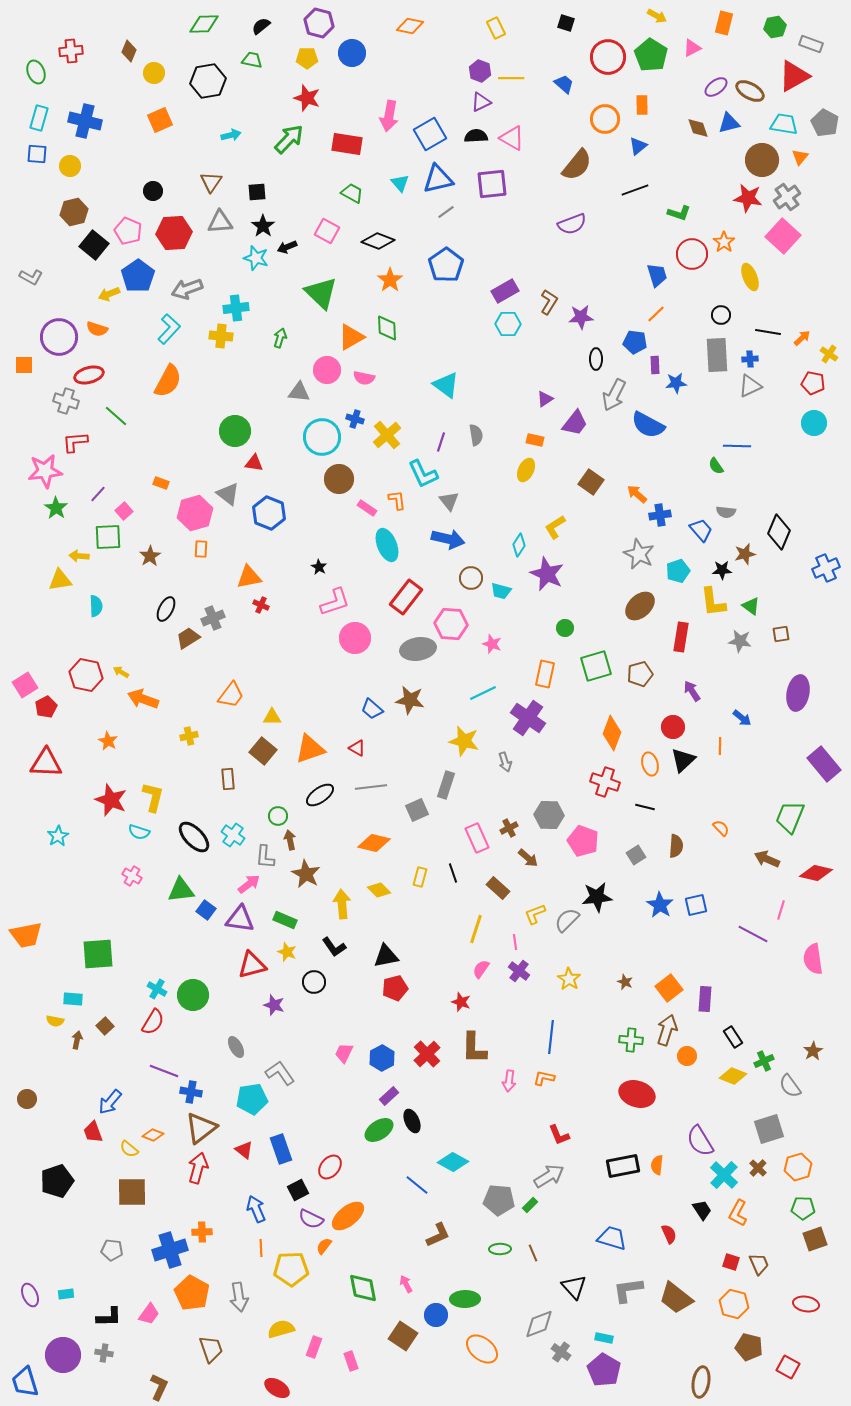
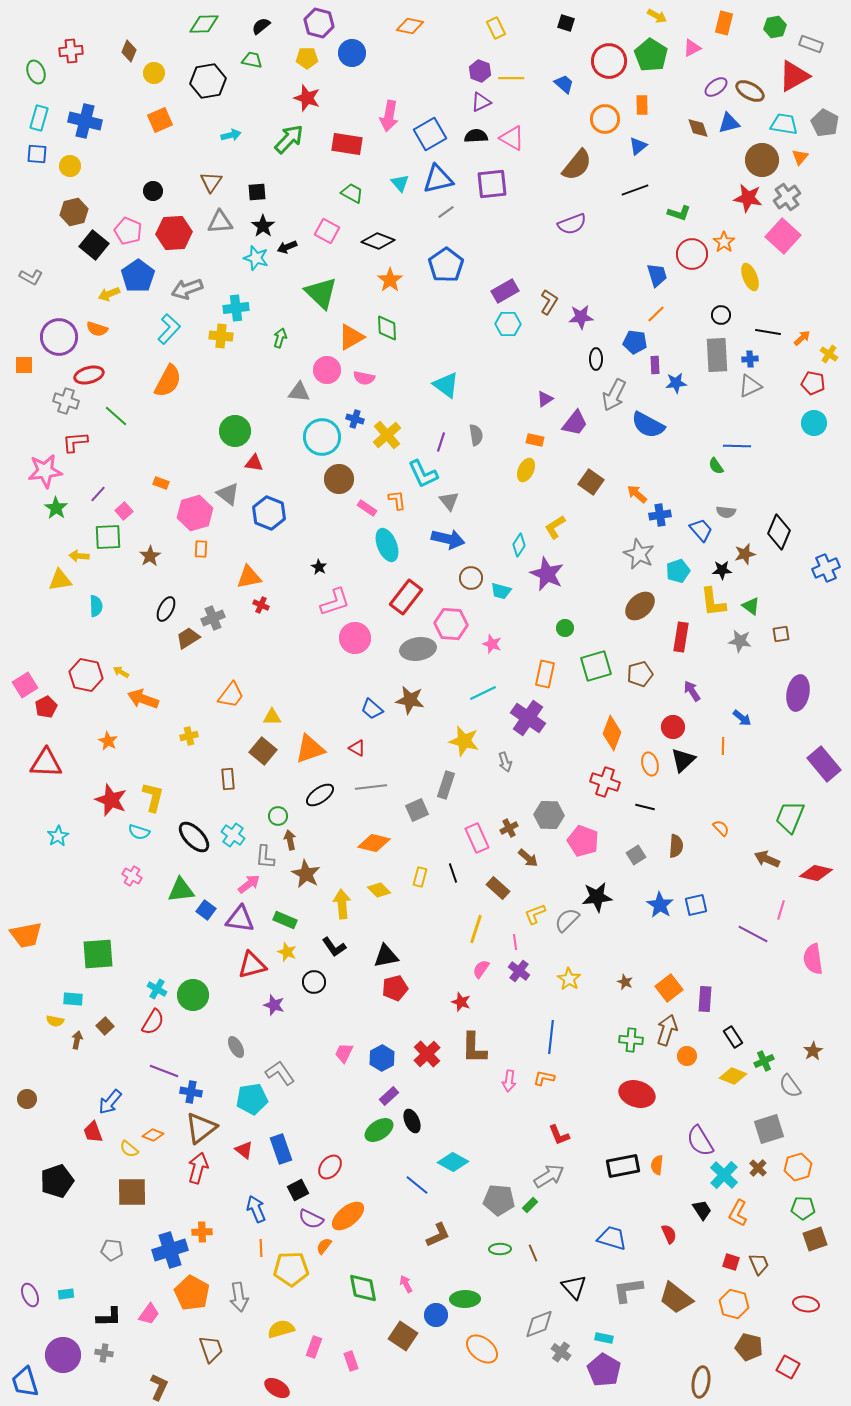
red circle at (608, 57): moved 1 px right, 4 px down
orange line at (720, 746): moved 3 px right
